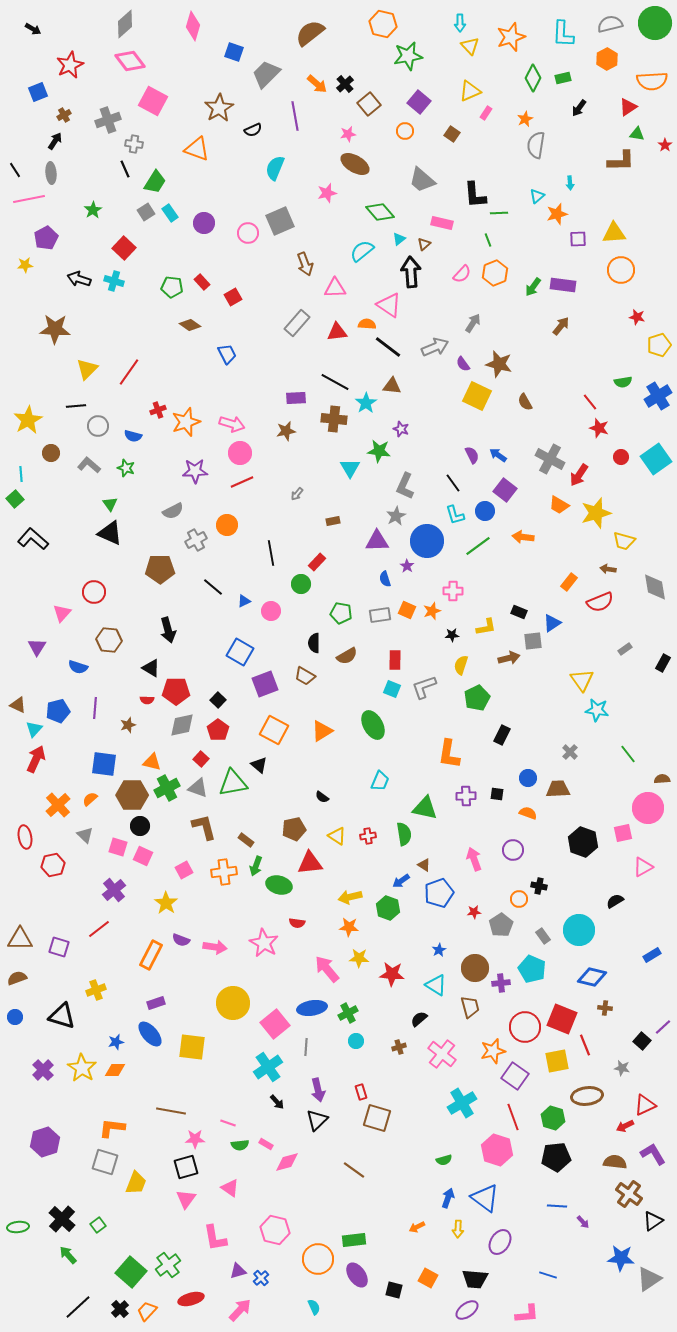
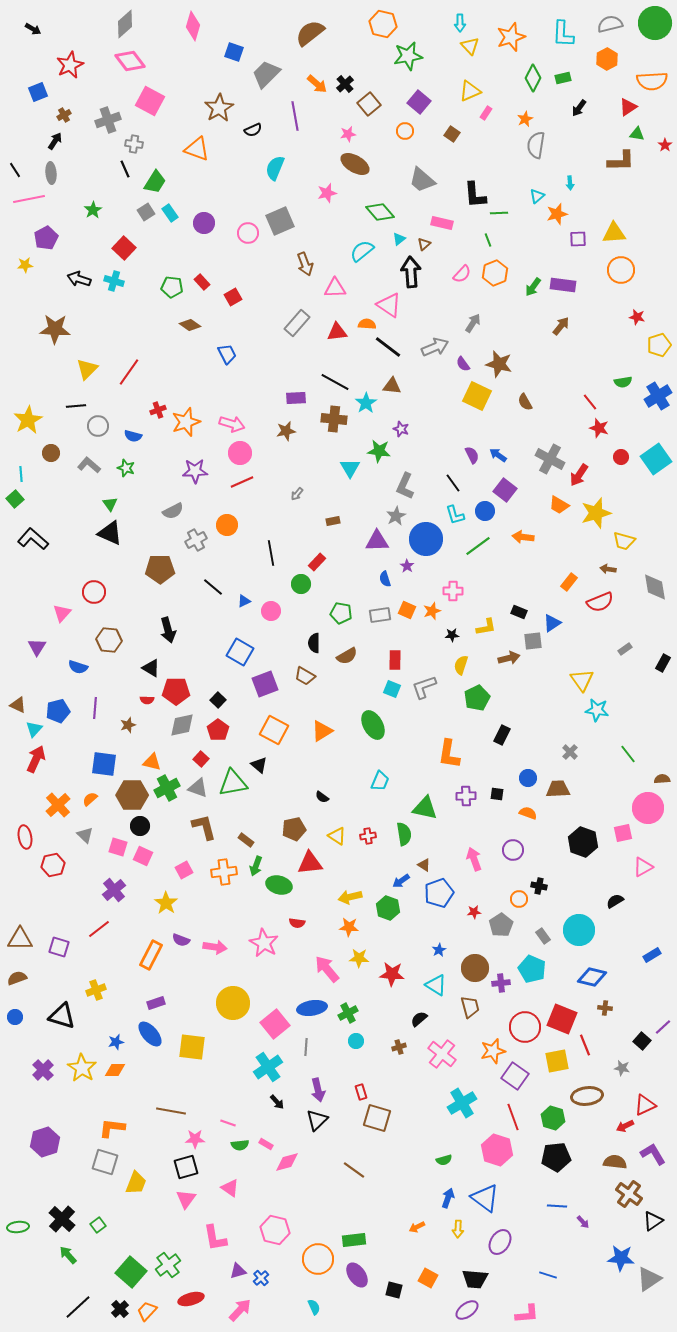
pink square at (153, 101): moved 3 px left
blue circle at (427, 541): moved 1 px left, 2 px up
